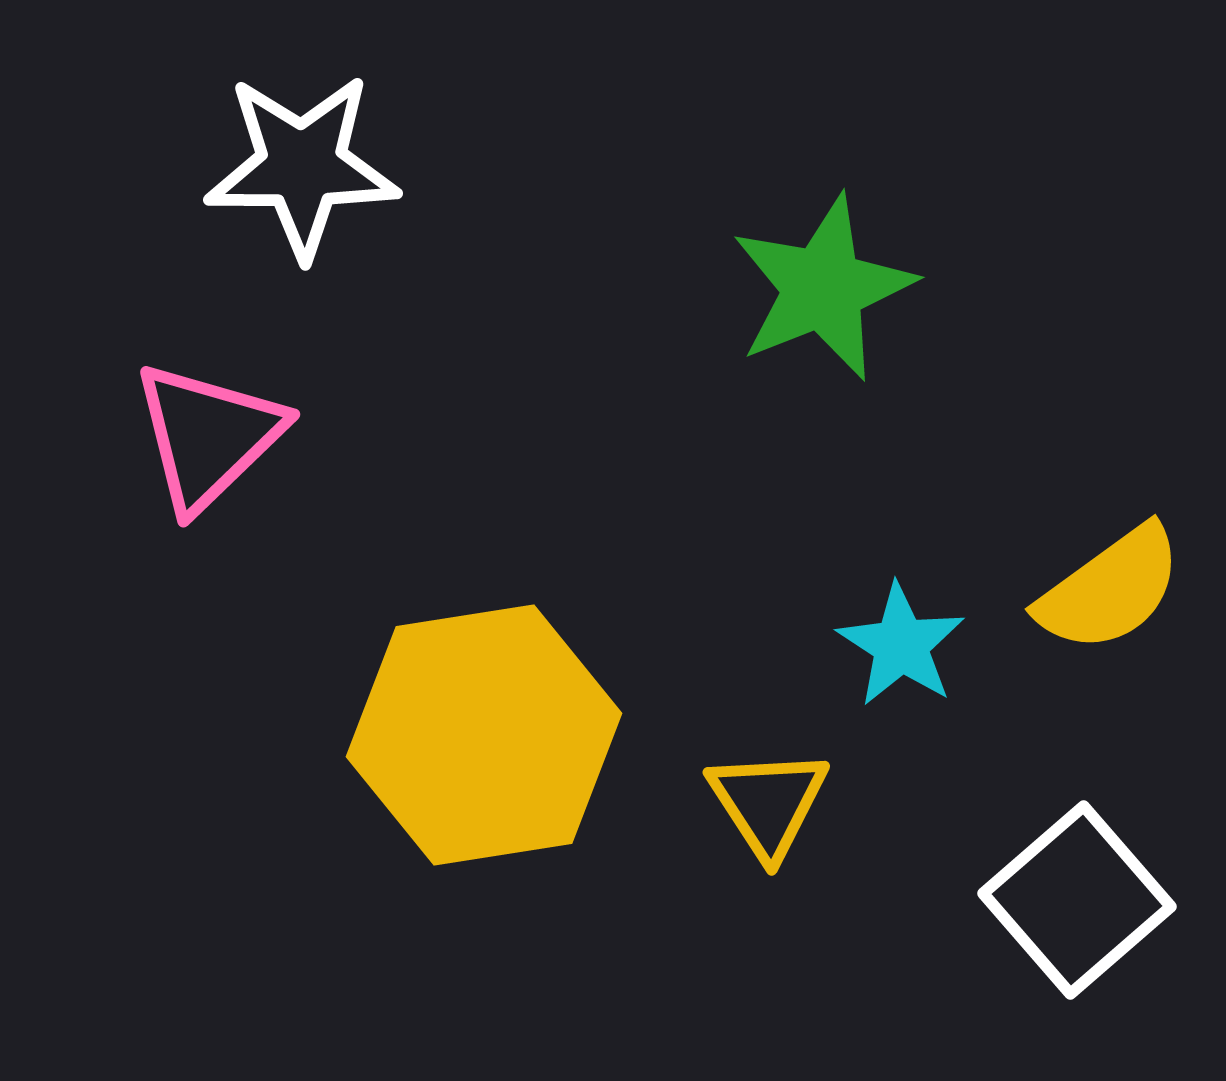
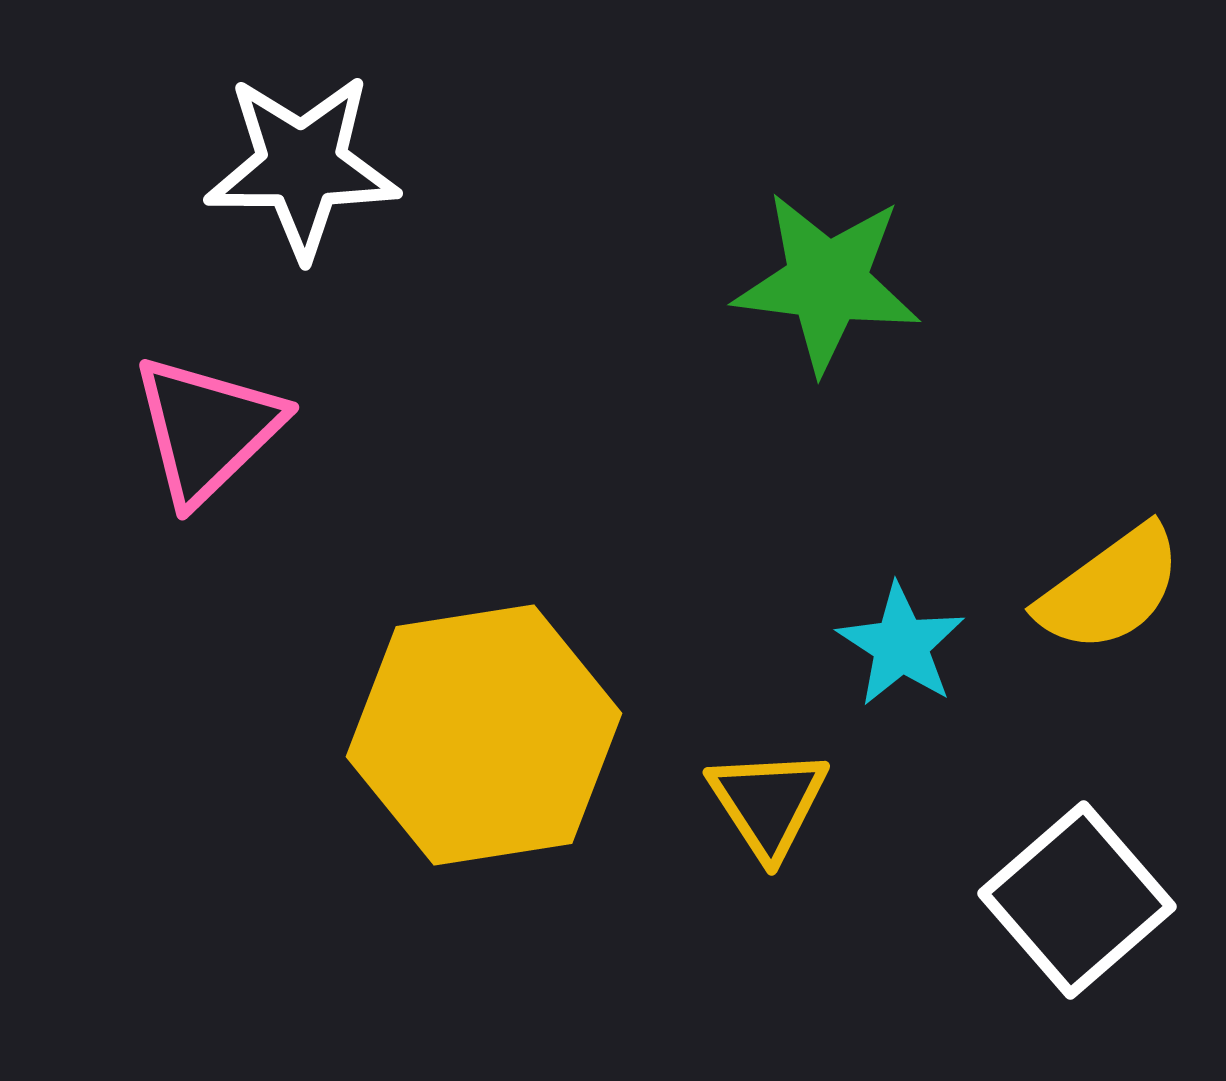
green star: moved 4 px right, 6 px up; rotated 29 degrees clockwise
pink triangle: moved 1 px left, 7 px up
